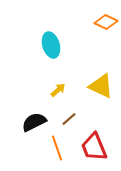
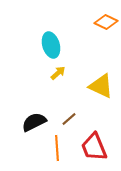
yellow arrow: moved 17 px up
orange line: rotated 15 degrees clockwise
